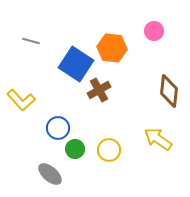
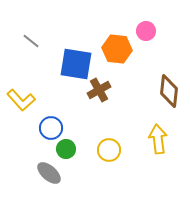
pink circle: moved 8 px left
gray line: rotated 24 degrees clockwise
orange hexagon: moved 5 px right, 1 px down
blue square: rotated 24 degrees counterclockwise
blue circle: moved 7 px left
yellow arrow: rotated 48 degrees clockwise
green circle: moved 9 px left
gray ellipse: moved 1 px left, 1 px up
